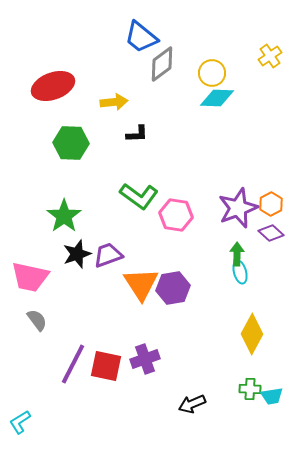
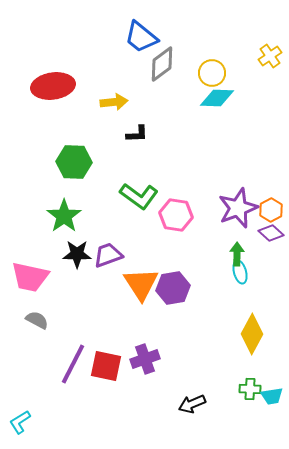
red ellipse: rotated 12 degrees clockwise
green hexagon: moved 3 px right, 19 px down
orange hexagon: moved 6 px down
black star: rotated 20 degrees clockwise
gray semicircle: rotated 25 degrees counterclockwise
